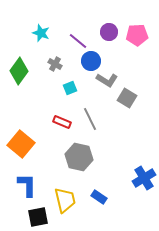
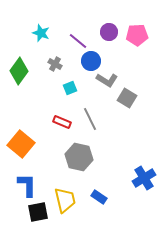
black square: moved 5 px up
